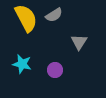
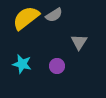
yellow semicircle: rotated 100 degrees counterclockwise
purple circle: moved 2 px right, 4 px up
